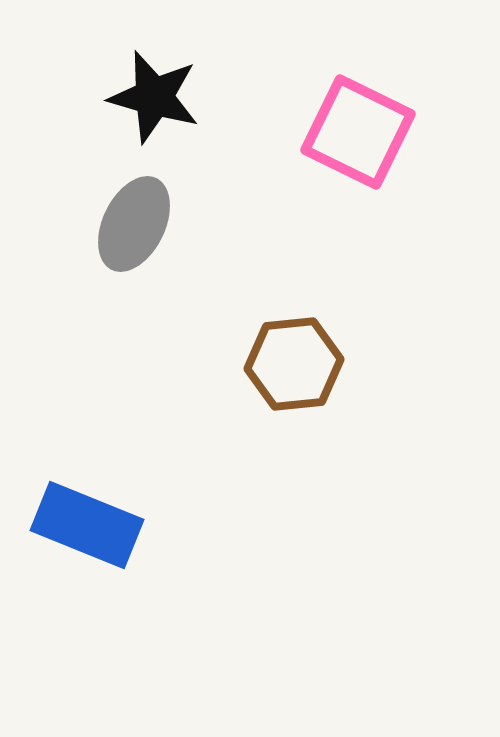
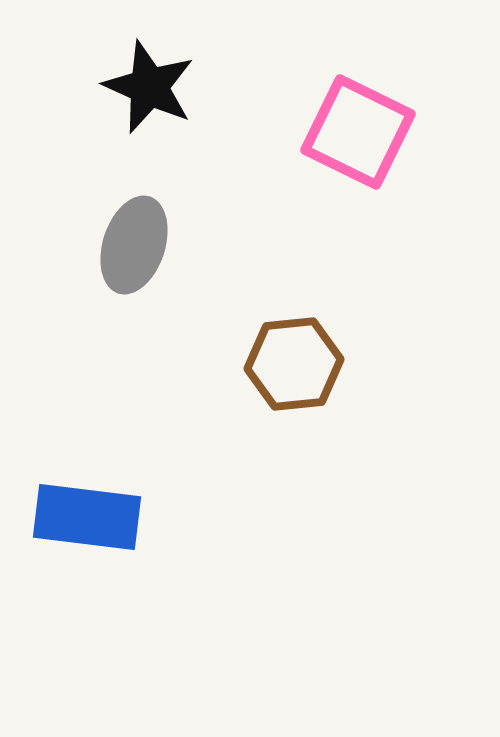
black star: moved 5 px left, 10 px up; rotated 8 degrees clockwise
gray ellipse: moved 21 px down; rotated 8 degrees counterclockwise
blue rectangle: moved 8 px up; rotated 15 degrees counterclockwise
